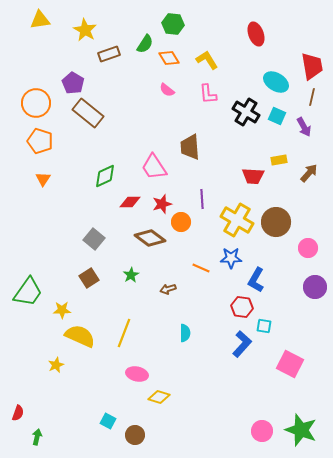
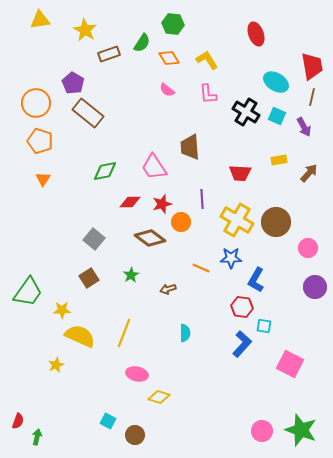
green semicircle at (145, 44): moved 3 px left, 1 px up
green diamond at (105, 176): moved 5 px up; rotated 15 degrees clockwise
red trapezoid at (253, 176): moved 13 px left, 3 px up
red semicircle at (18, 413): moved 8 px down
